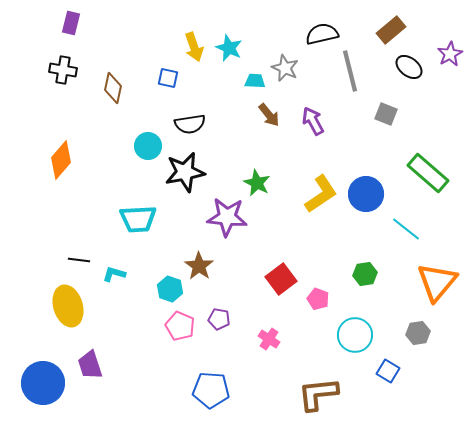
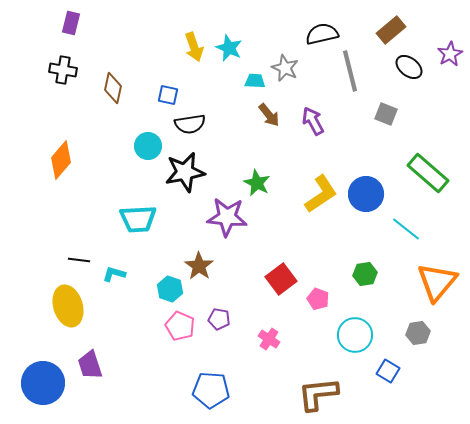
blue square at (168, 78): moved 17 px down
